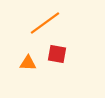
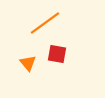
orange triangle: rotated 48 degrees clockwise
